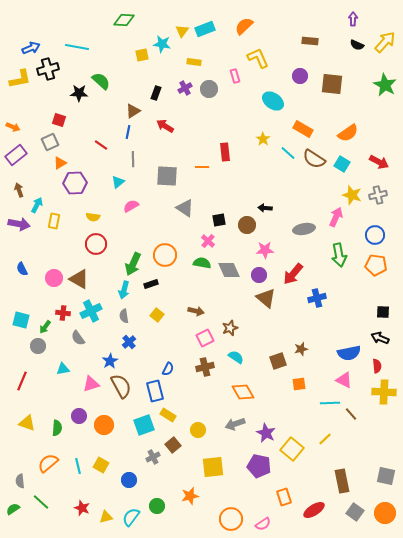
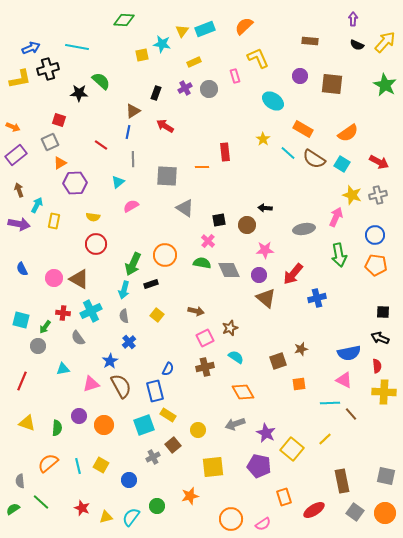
yellow rectangle at (194, 62): rotated 32 degrees counterclockwise
